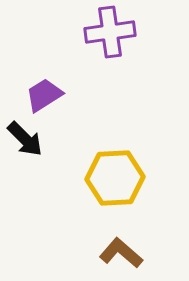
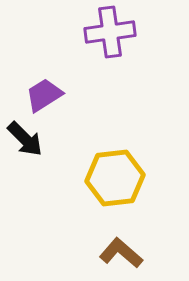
yellow hexagon: rotated 4 degrees counterclockwise
